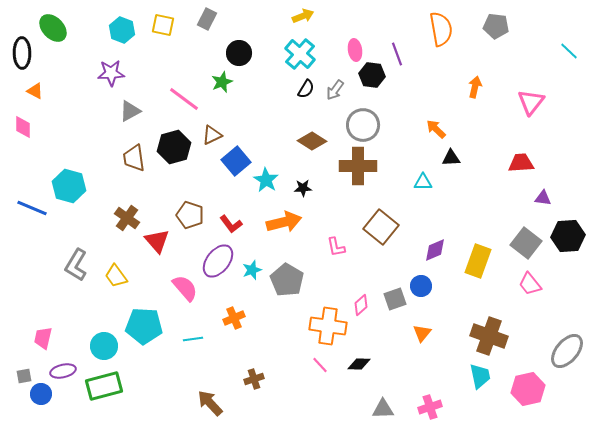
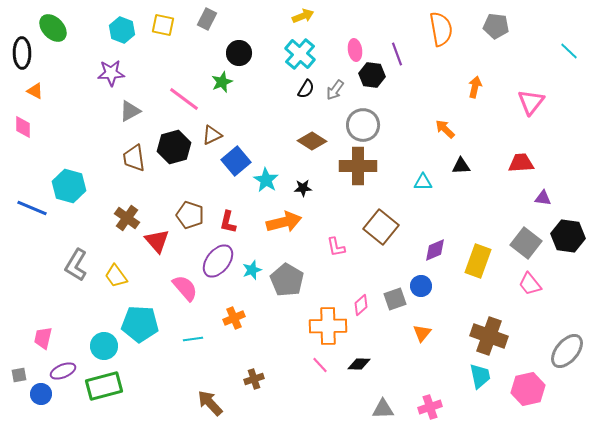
orange arrow at (436, 129): moved 9 px right
black triangle at (451, 158): moved 10 px right, 8 px down
red L-shape at (231, 224): moved 3 px left, 2 px up; rotated 50 degrees clockwise
black hexagon at (568, 236): rotated 12 degrees clockwise
cyan pentagon at (144, 326): moved 4 px left, 2 px up
orange cross at (328, 326): rotated 9 degrees counterclockwise
purple ellipse at (63, 371): rotated 10 degrees counterclockwise
gray square at (24, 376): moved 5 px left, 1 px up
